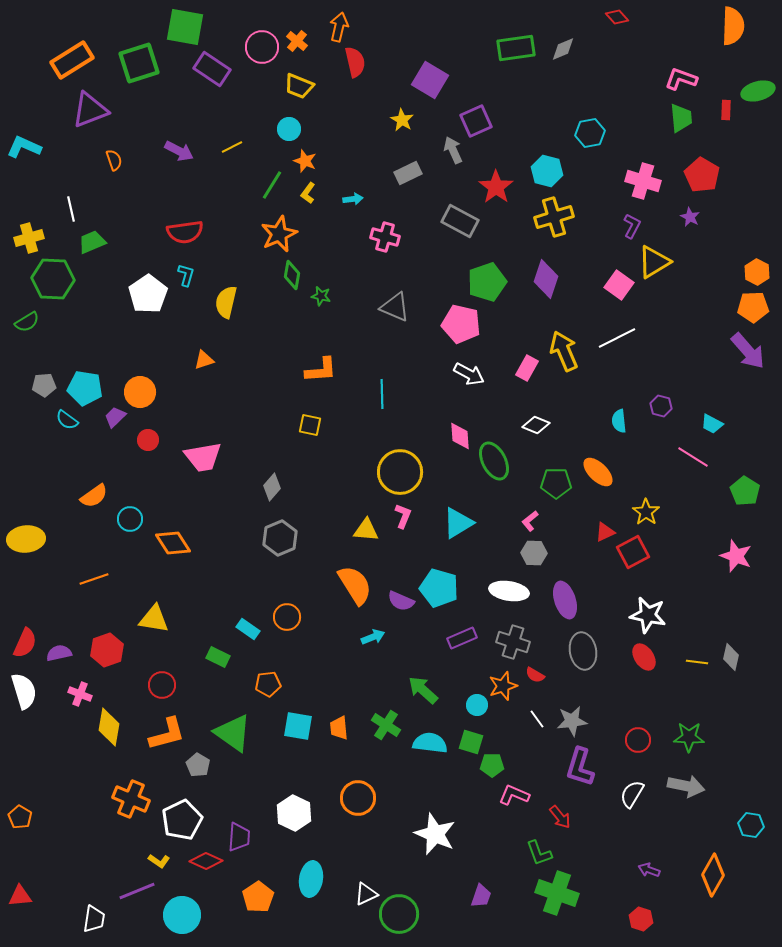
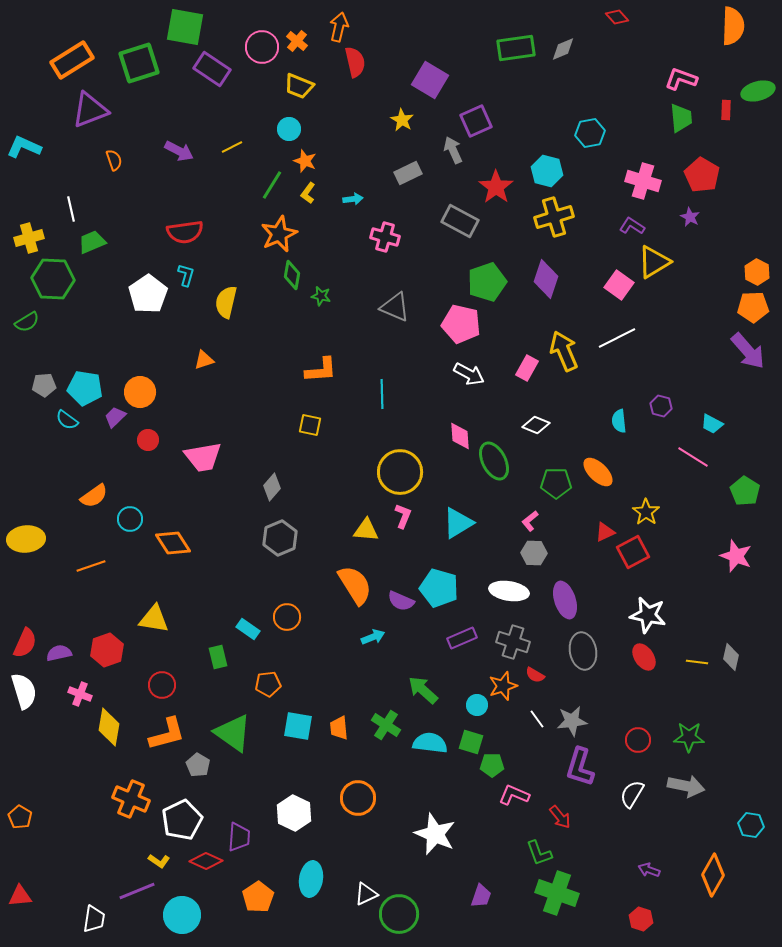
purple L-shape at (632, 226): rotated 85 degrees counterclockwise
orange line at (94, 579): moved 3 px left, 13 px up
green rectangle at (218, 657): rotated 50 degrees clockwise
